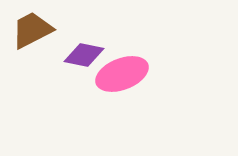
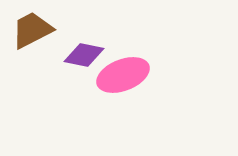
pink ellipse: moved 1 px right, 1 px down
